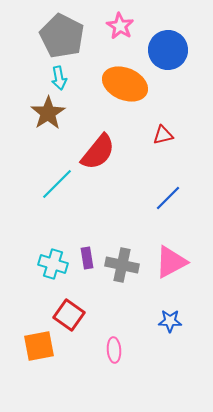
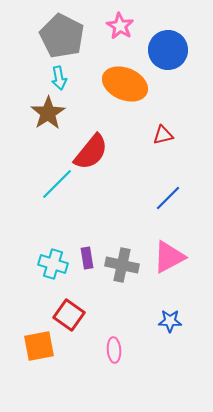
red semicircle: moved 7 px left
pink triangle: moved 2 px left, 5 px up
